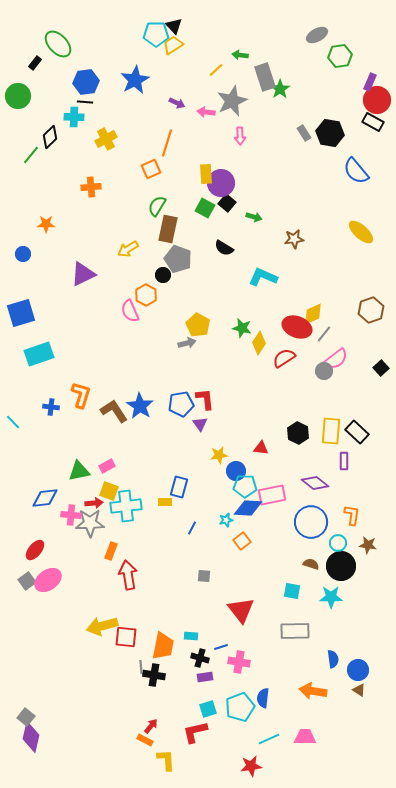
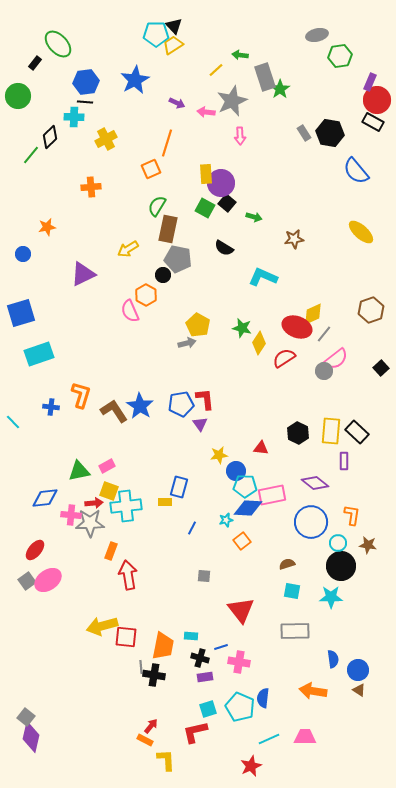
gray ellipse at (317, 35): rotated 15 degrees clockwise
orange star at (46, 224): moved 1 px right, 3 px down; rotated 12 degrees counterclockwise
gray pentagon at (178, 259): rotated 8 degrees counterclockwise
brown semicircle at (311, 564): moved 24 px left; rotated 35 degrees counterclockwise
cyan pentagon at (240, 707): rotated 28 degrees counterclockwise
red star at (251, 766): rotated 15 degrees counterclockwise
